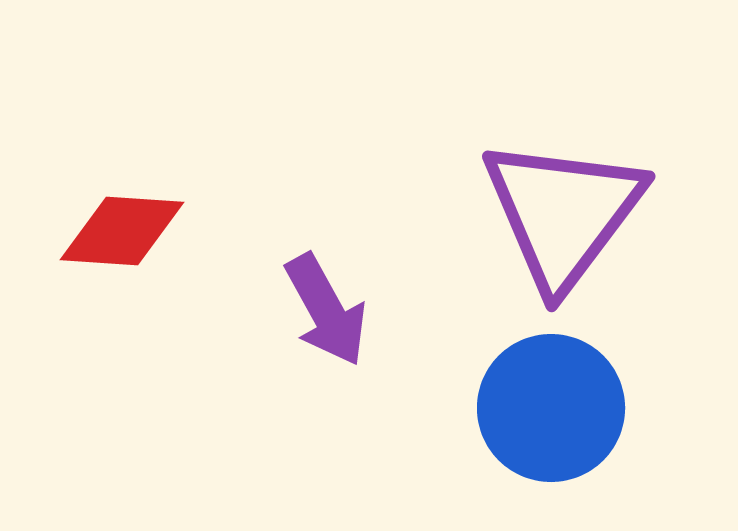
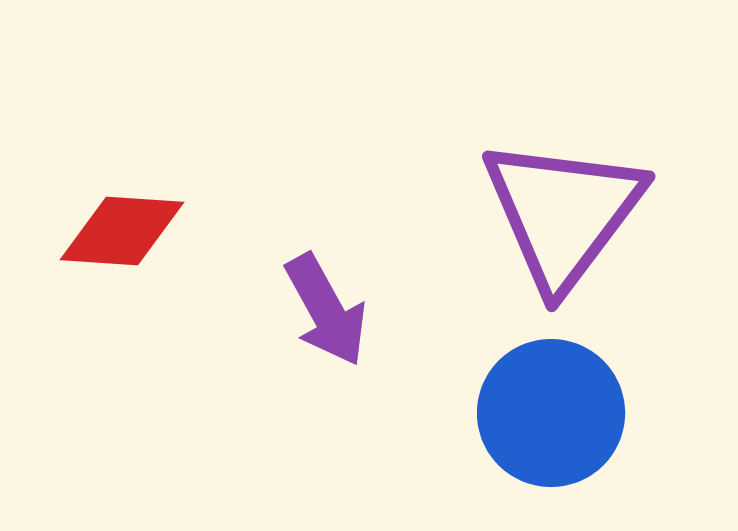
blue circle: moved 5 px down
